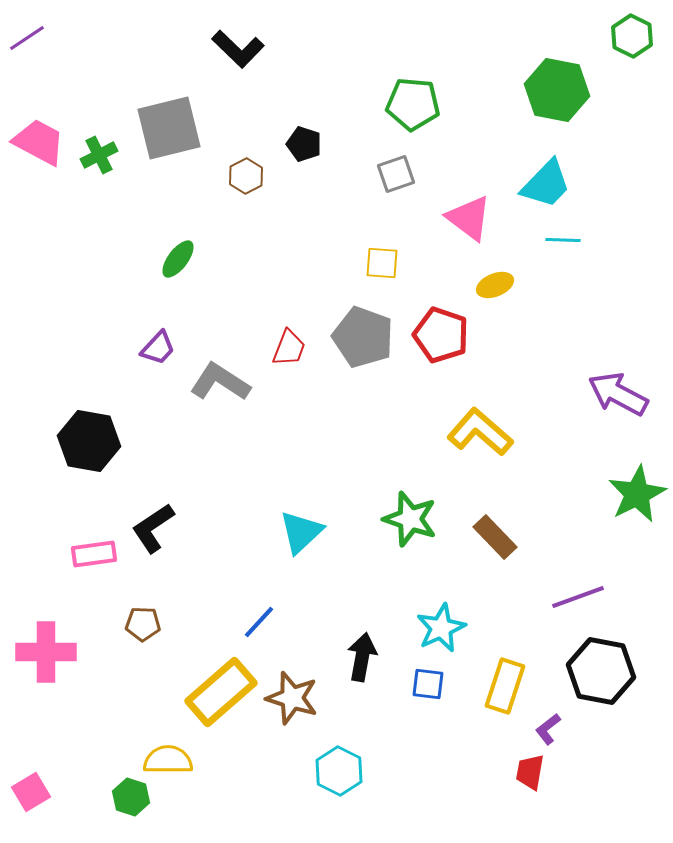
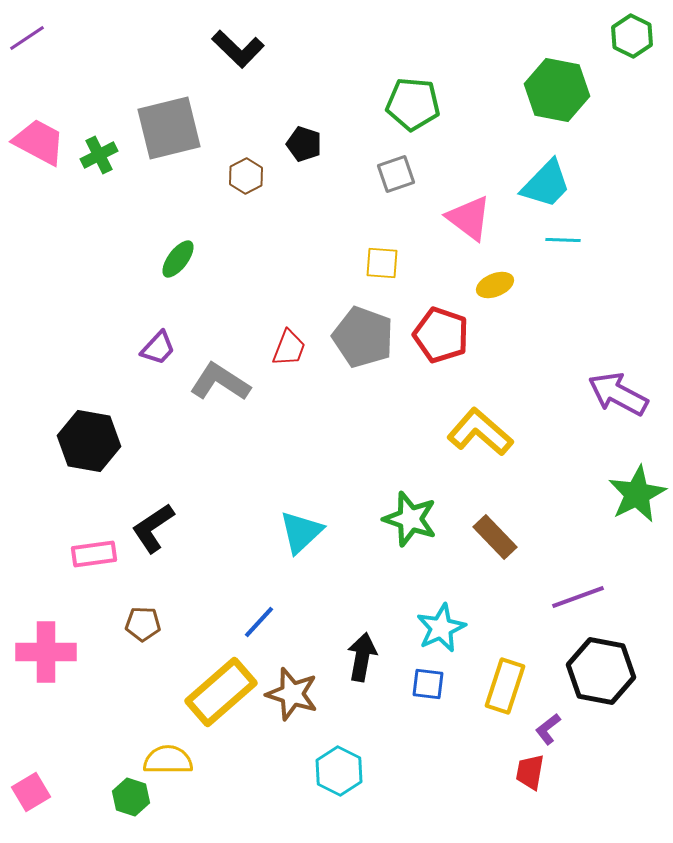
brown star at (292, 698): moved 4 px up
